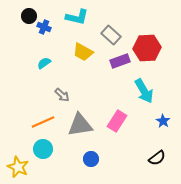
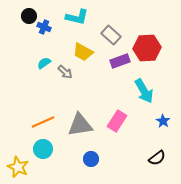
gray arrow: moved 3 px right, 23 px up
